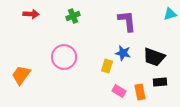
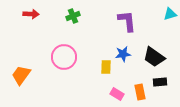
blue star: moved 1 px down; rotated 21 degrees counterclockwise
black trapezoid: rotated 15 degrees clockwise
yellow rectangle: moved 1 px left, 1 px down; rotated 16 degrees counterclockwise
pink rectangle: moved 2 px left, 3 px down
